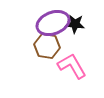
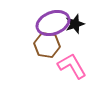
black star: rotated 24 degrees counterclockwise
brown hexagon: moved 1 px up
